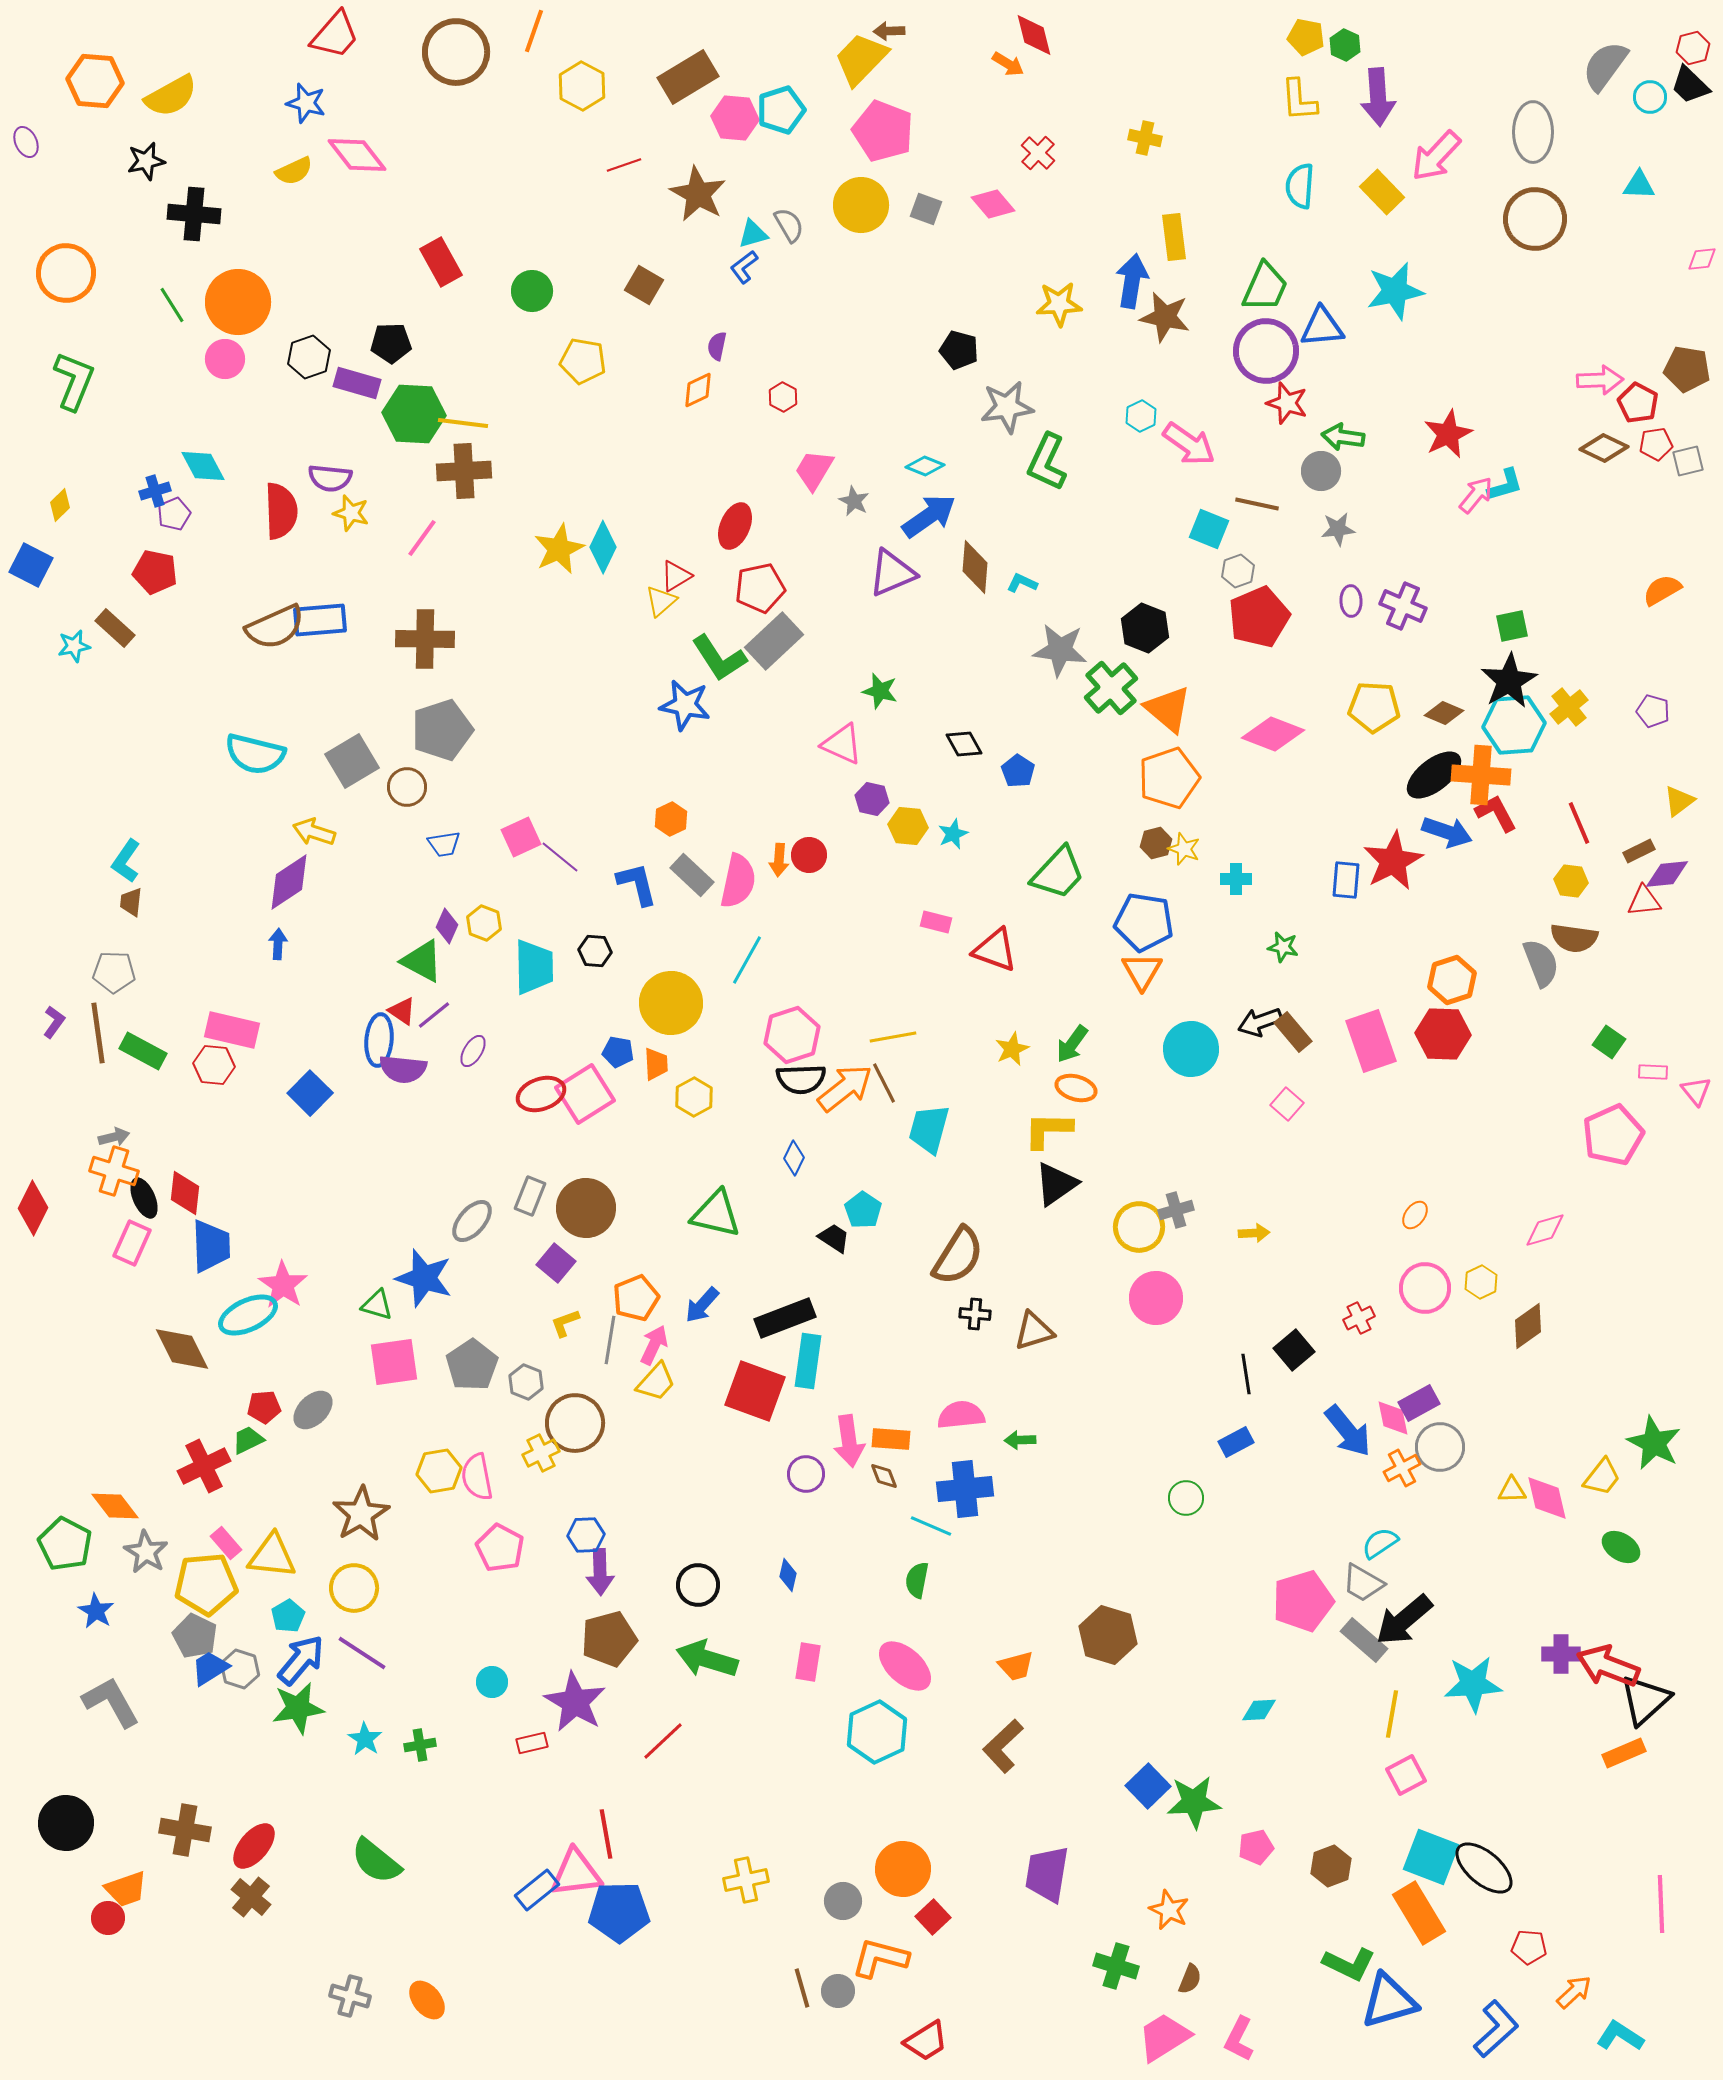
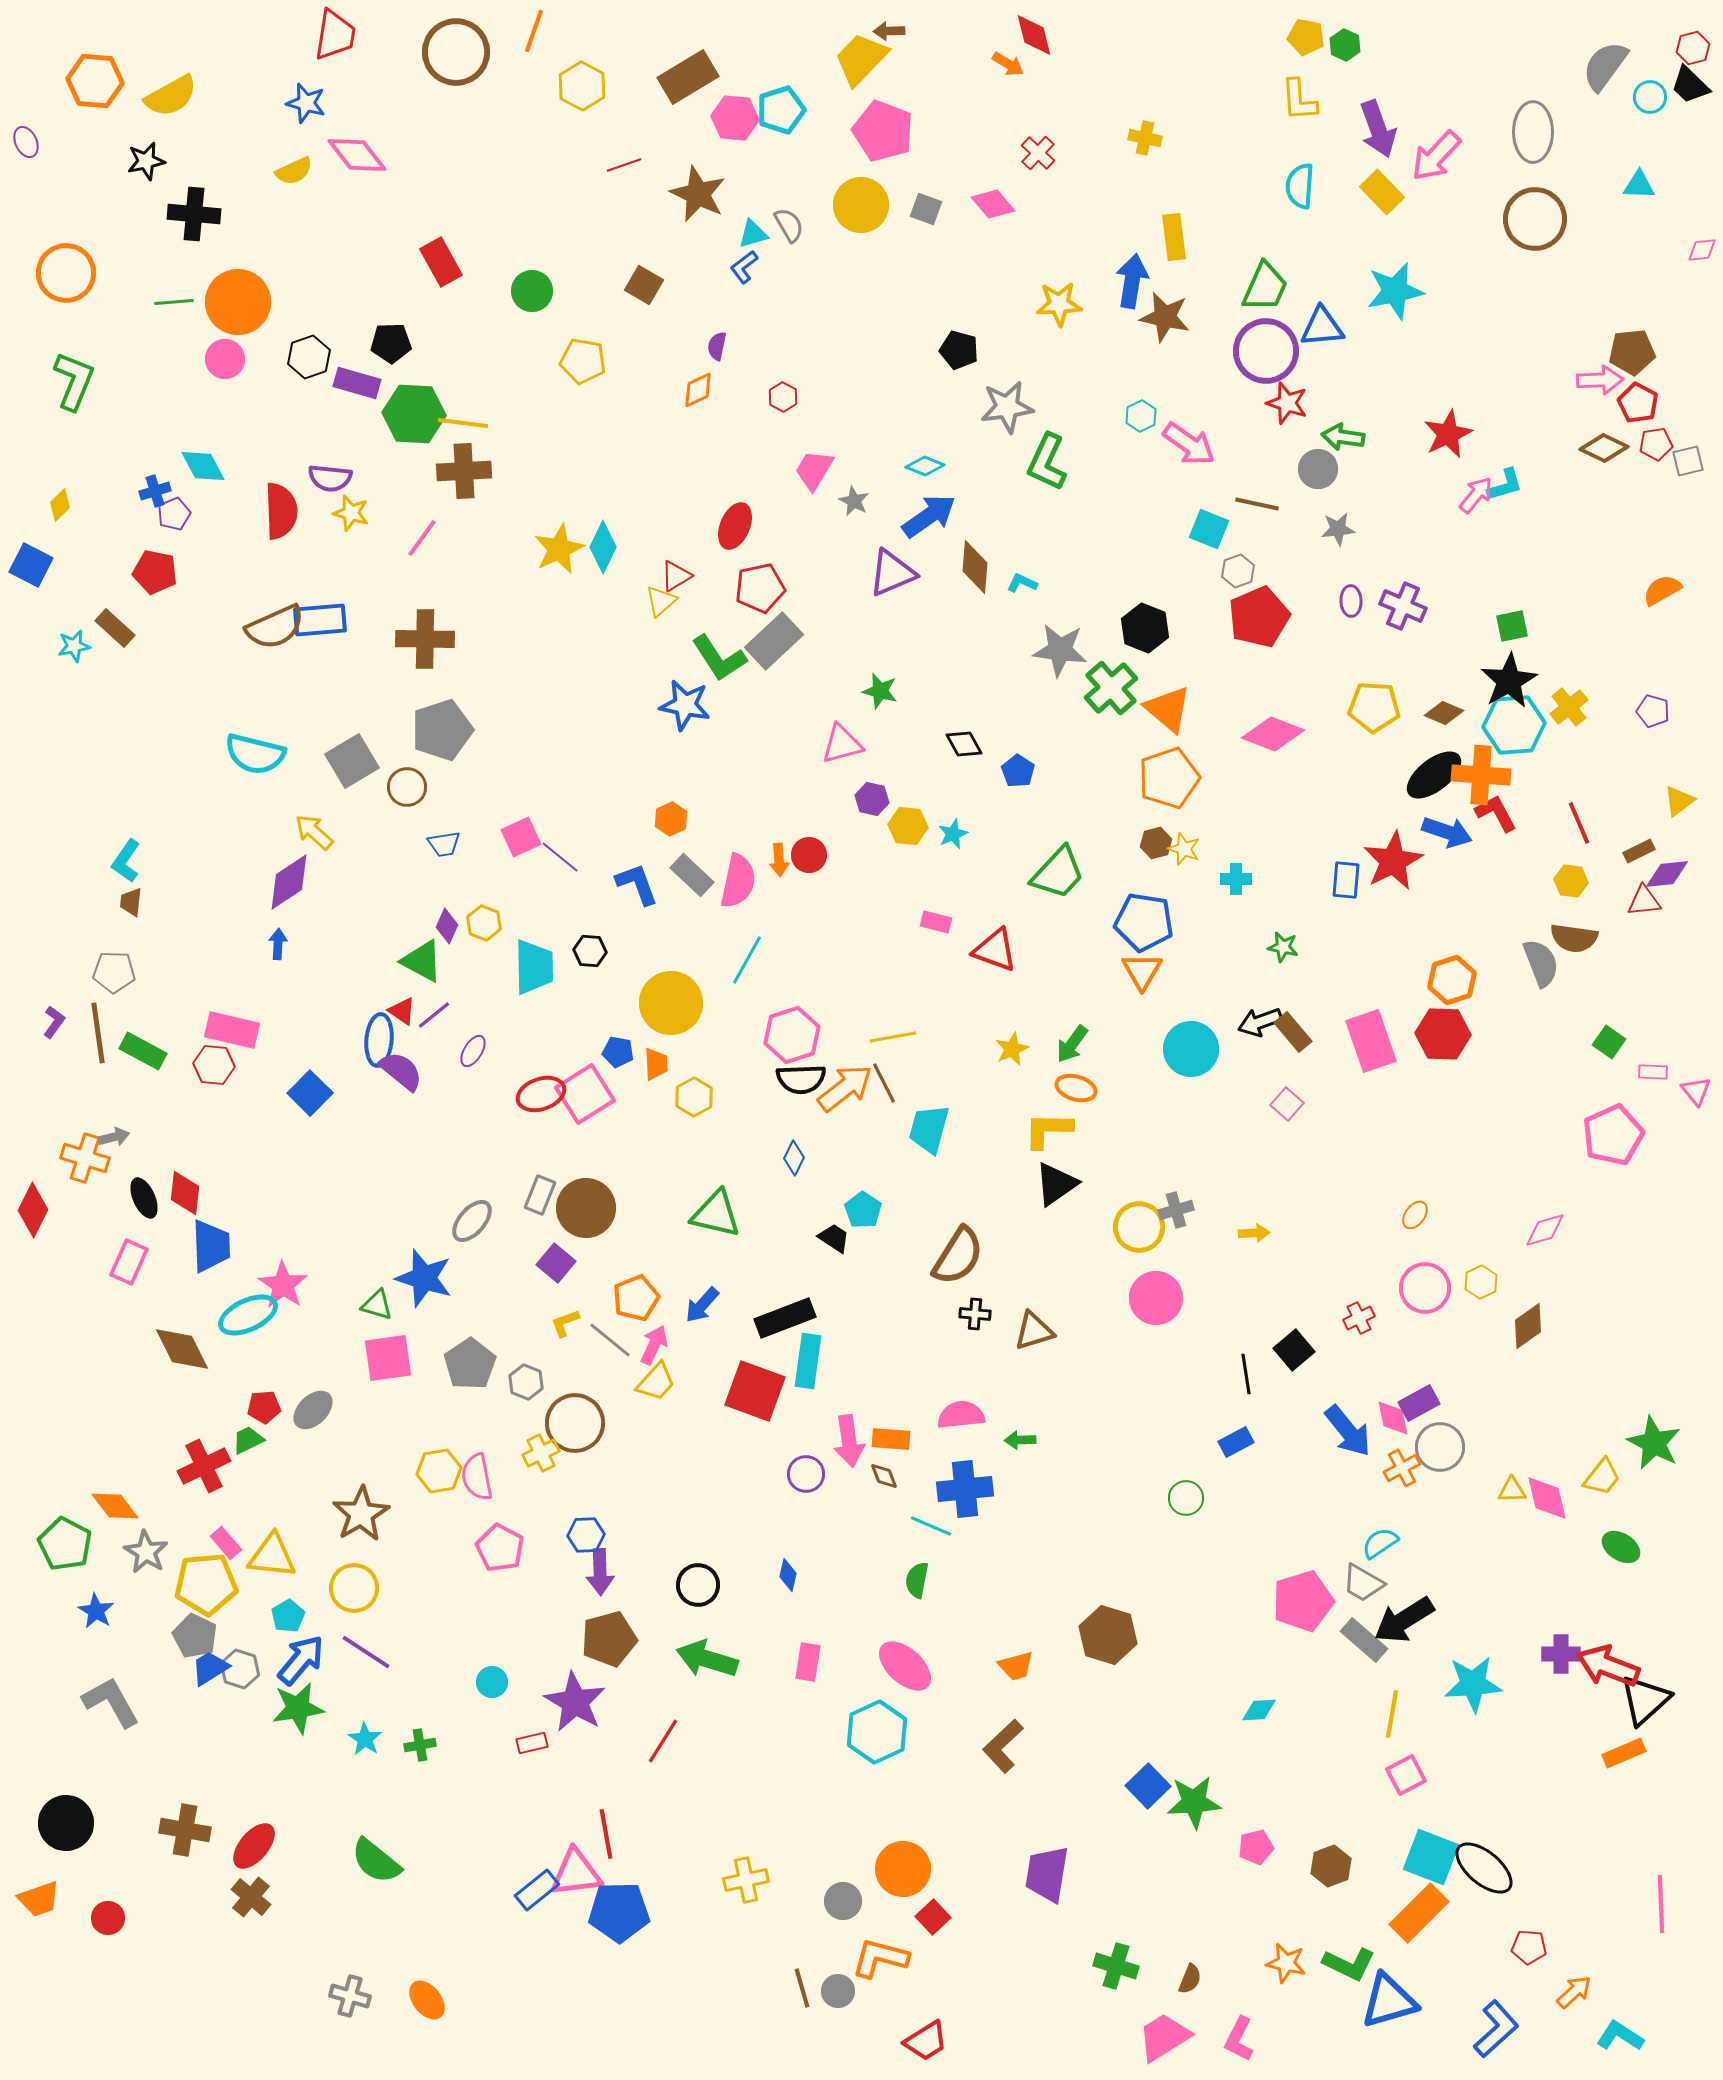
red trapezoid at (335, 35): rotated 32 degrees counterclockwise
purple arrow at (1378, 97): moved 32 px down; rotated 16 degrees counterclockwise
brown star at (698, 194): rotated 4 degrees counterclockwise
pink diamond at (1702, 259): moved 9 px up
green line at (172, 305): moved 2 px right, 3 px up; rotated 63 degrees counterclockwise
brown pentagon at (1687, 369): moved 55 px left, 17 px up; rotated 15 degrees counterclockwise
gray circle at (1321, 471): moved 3 px left, 2 px up
pink triangle at (842, 744): rotated 39 degrees counterclockwise
yellow arrow at (314, 832): rotated 24 degrees clockwise
orange arrow at (779, 860): rotated 8 degrees counterclockwise
blue L-shape at (637, 884): rotated 6 degrees counterclockwise
black hexagon at (595, 951): moved 5 px left
purple semicircle at (403, 1069): moved 2 px left, 2 px down; rotated 147 degrees counterclockwise
orange cross at (114, 1171): moved 29 px left, 13 px up
gray rectangle at (530, 1196): moved 10 px right, 1 px up
red diamond at (33, 1208): moved 2 px down
pink rectangle at (132, 1243): moved 3 px left, 19 px down
gray line at (610, 1340): rotated 60 degrees counterclockwise
pink square at (394, 1362): moved 6 px left, 4 px up
gray pentagon at (472, 1365): moved 2 px left, 1 px up
black arrow at (1404, 1620): rotated 8 degrees clockwise
purple line at (362, 1653): moved 4 px right, 1 px up
red line at (663, 1741): rotated 15 degrees counterclockwise
orange trapezoid at (126, 1889): moved 87 px left, 10 px down
orange star at (1169, 1910): moved 117 px right, 53 px down; rotated 12 degrees counterclockwise
orange rectangle at (1419, 1913): rotated 76 degrees clockwise
